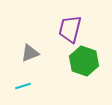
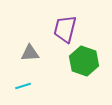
purple trapezoid: moved 5 px left
gray triangle: rotated 18 degrees clockwise
